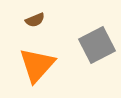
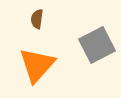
brown semicircle: moved 2 px right, 1 px up; rotated 120 degrees clockwise
